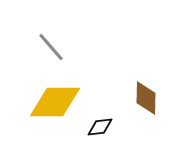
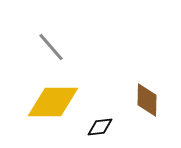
brown diamond: moved 1 px right, 2 px down
yellow diamond: moved 2 px left
